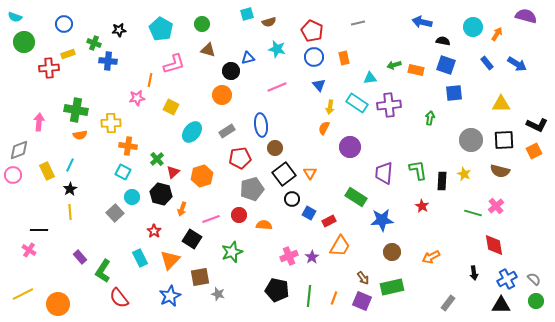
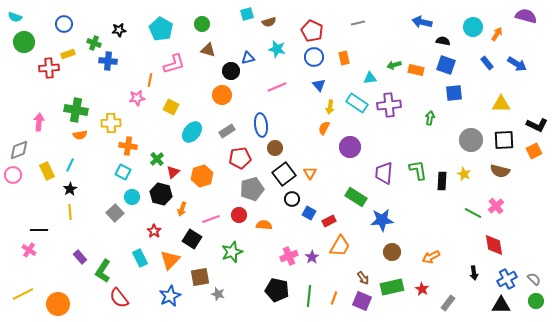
red star at (422, 206): moved 83 px down
green line at (473, 213): rotated 12 degrees clockwise
